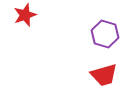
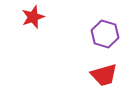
red star: moved 8 px right, 2 px down
